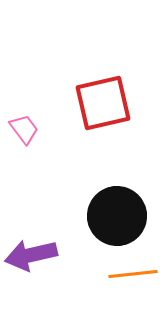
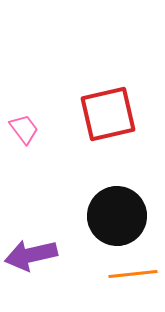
red square: moved 5 px right, 11 px down
